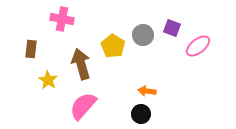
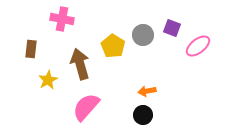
brown arrow: moved 1 px left
yellow star: rotated 12 degrees clockwise
orange arrow: rotated 18 degrees counterclockwise
pink semicircle: moved 3 px right, 1 px down
black circle: moved 2 px right, 1 px down
